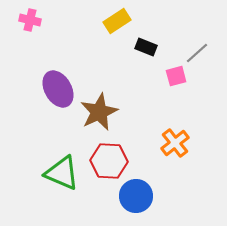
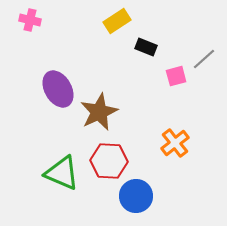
gray line: moved 7 px right, 6 px down
